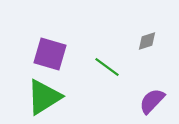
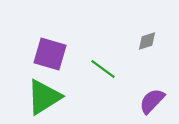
green line: moved 4 px left, 2 px down
